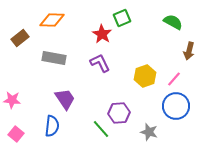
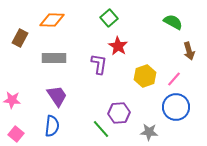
green square: moved 13 px left; rotated 18 degrees counterclockwise
red star: moved 16 px right, 12 px down
brown rectangle: rotated 24 degrees counterclockwise
brown arrow: rotated 30 degrees counterclockwise
gray rectangle: rotated 10 degrees counterclockwise
purple L-shape: moved 1 px left, 1 px down; rotated 35 degrees clockwise
purple trapezoid: moved 8 px left, 3 px up
blue circle: moved 1 px down
gray star: rotated 12 degrees counterclockwise
